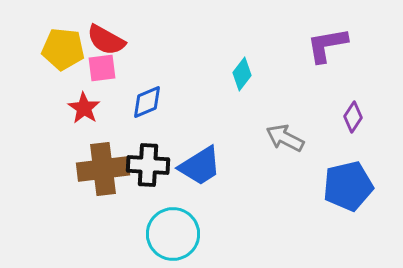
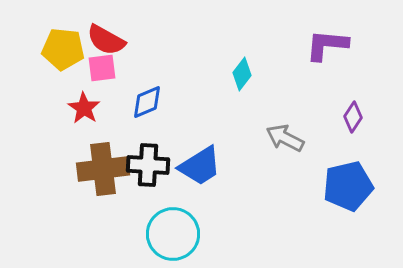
purple L-shape: rotated 15 degrees clockwise
